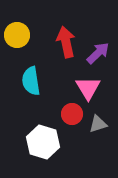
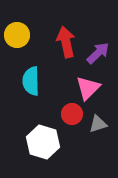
cyan semicircle: rotated 8 degrees clockwise
pink triangle: rotated 16 degrees clockwise
